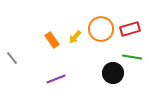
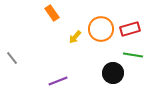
orange rectangle: moved 27 px up
green line: moved 1 px right, 2 px up
purple line: moved 2 px right, 2 px down
